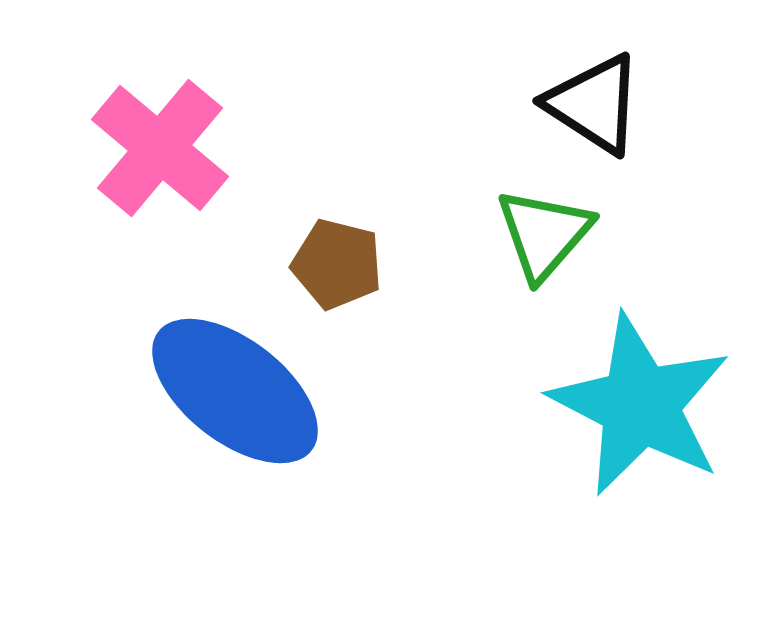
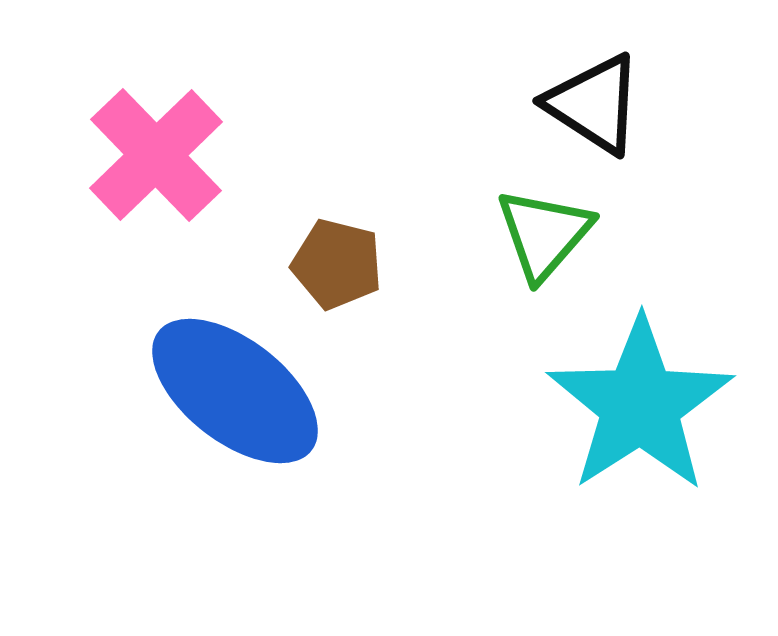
pink cross: moved 4 px left, 7 px down; rotated 6 degrees clockwise
cyan star: rotated 12 degrees clockwise
